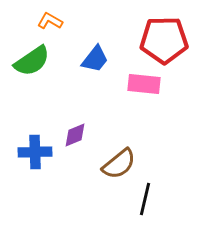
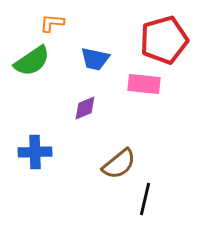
orange L-shape: moved 2 px right, 2 px down; rotated 25 degrees counterclockwise
red pentagon: rotated 15 degrees counterclockwise
blue trapezoid: rotated 64 degrees clockwise
purple diamond: moved 10 px right, 27 px up
